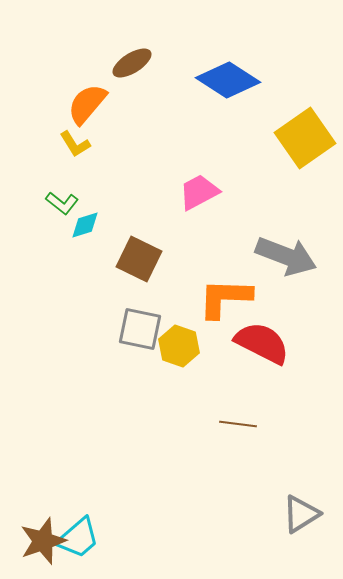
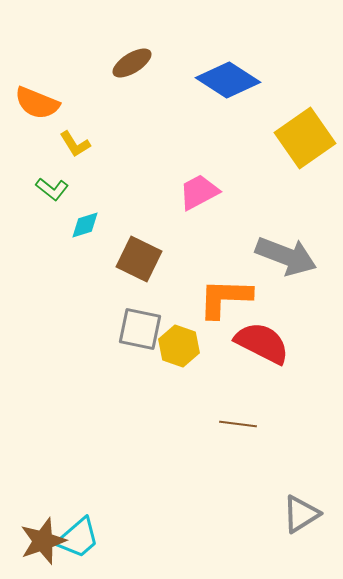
orange semicircle: moved 50 px left, 1 px up; rotated 108 degrees counterclockwise
green L-shape: moved 10 px left, 14 px up
